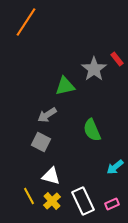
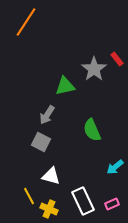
gray arrow: rotated 24 degrees counterclockwise
yellow cross: moved 3 px left, 8 px down; rotated 24 degrees counterclockwise
